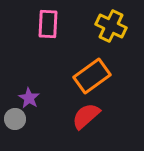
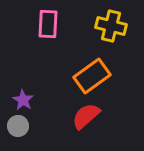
yellow cross: rotated 12 degrees counterclockwise
purple star: moved 6 px left, 2 px down
gray circle: moved 3 px right, 7 px down
